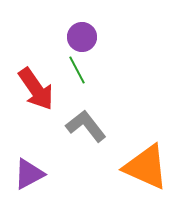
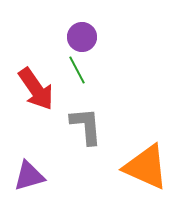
gray L-shape: rotated 33 degrees clockwise
purple triangle: moved 2 px down; rotated 12 degrees clockwise
